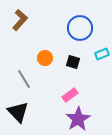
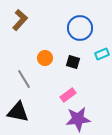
pink rectangle: moved 2 px left
black triangle: rotated 35 degrees counterclockwise
purple star: rotated 25 degrees clockwise
